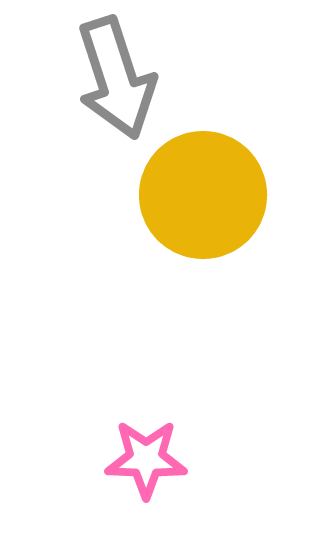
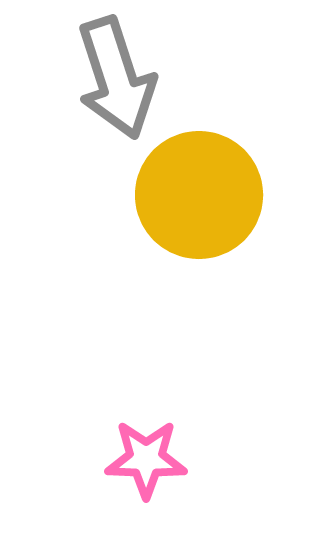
yellow circle: moved 4 px left
